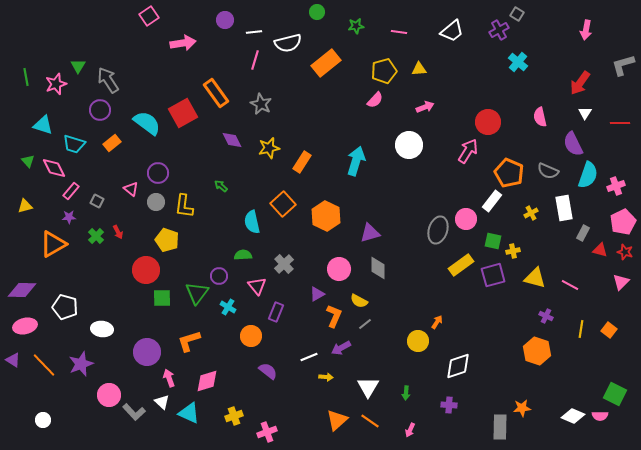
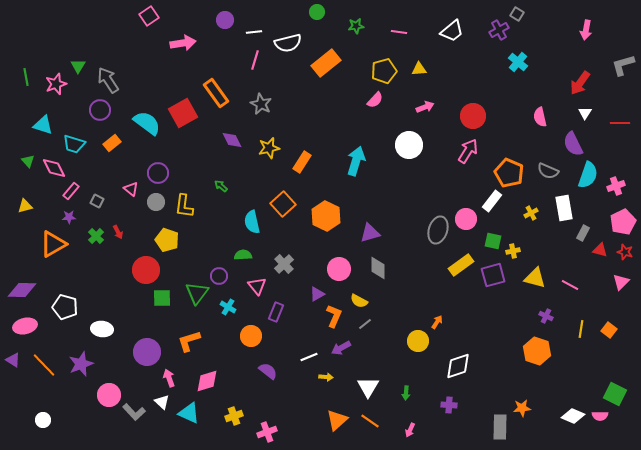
red circle at (488, 122): moved 15 px left, 6 px up
